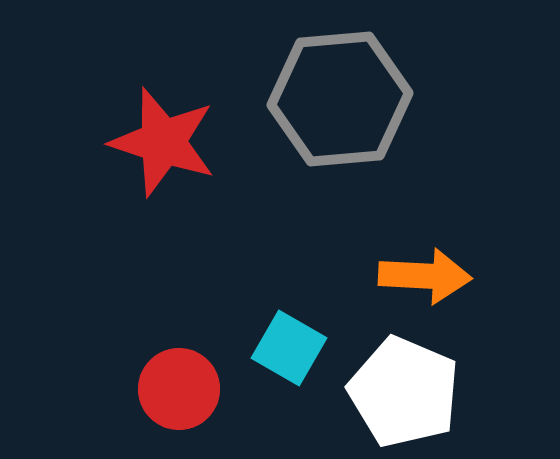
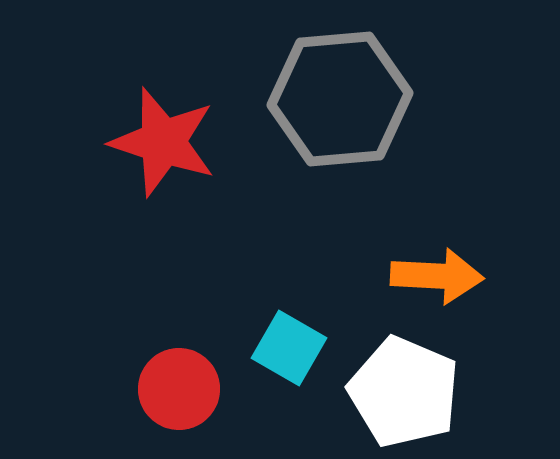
orange arrow: moved 12 px right
